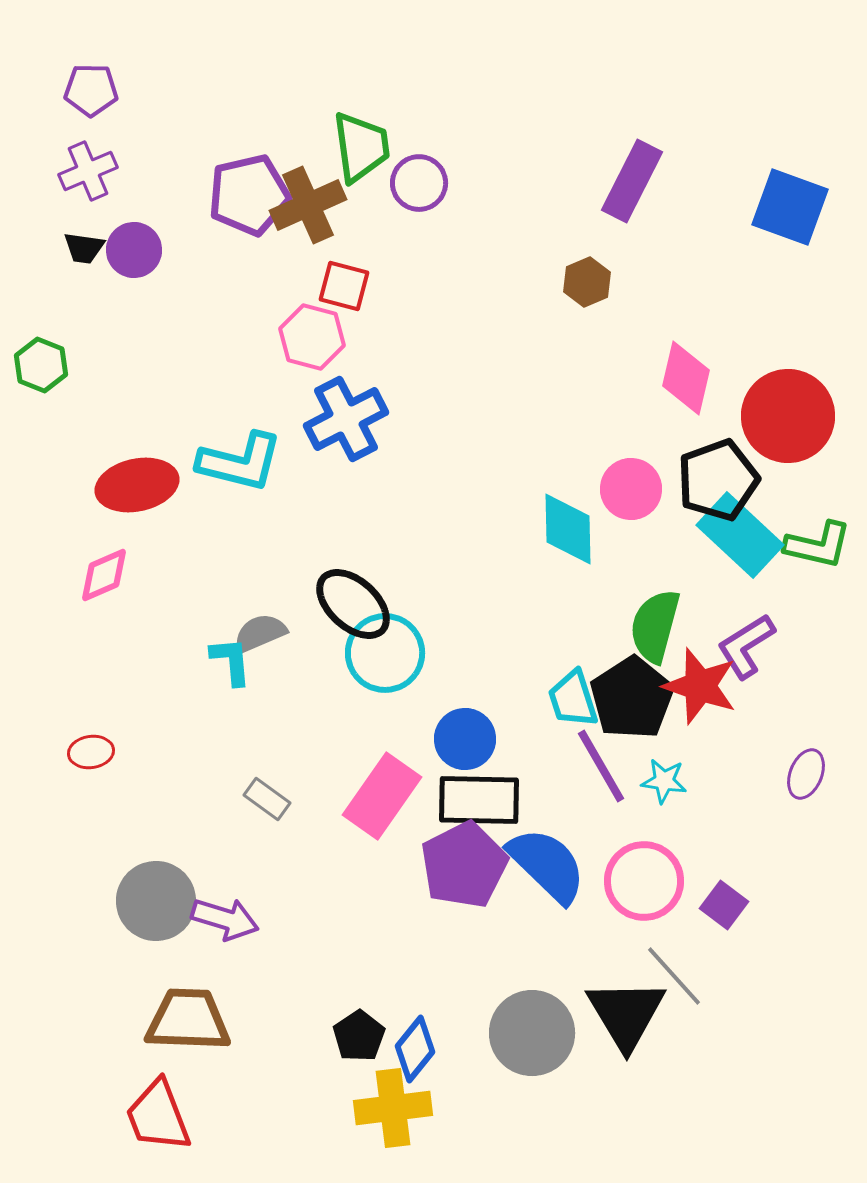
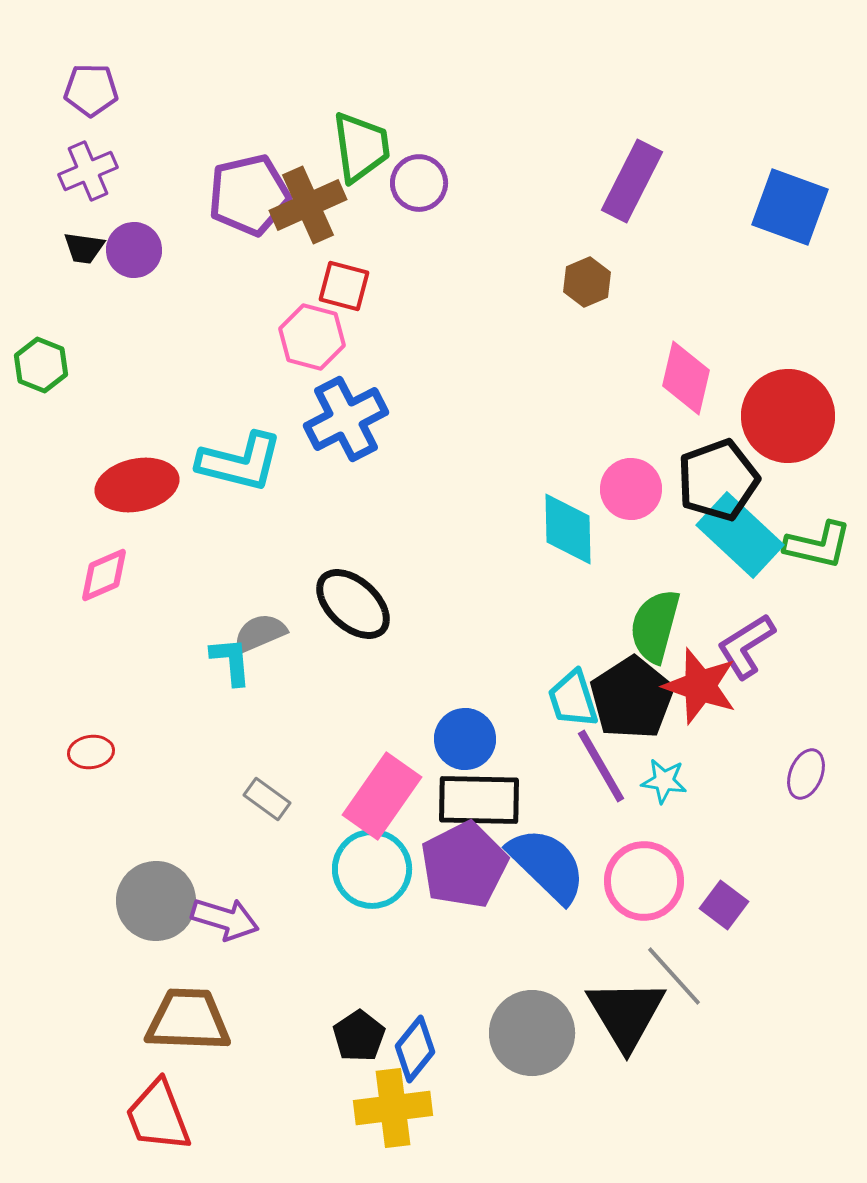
cyan circle at (385, 653): moved 13 px left, 216 px down
